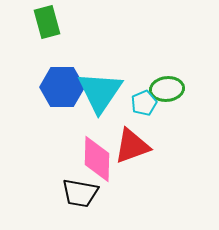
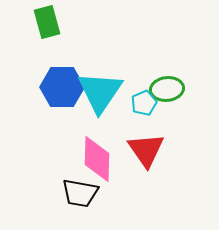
red triangle: moved 14 px right, 4 px down; rotated 45 degrees counterclockwise
